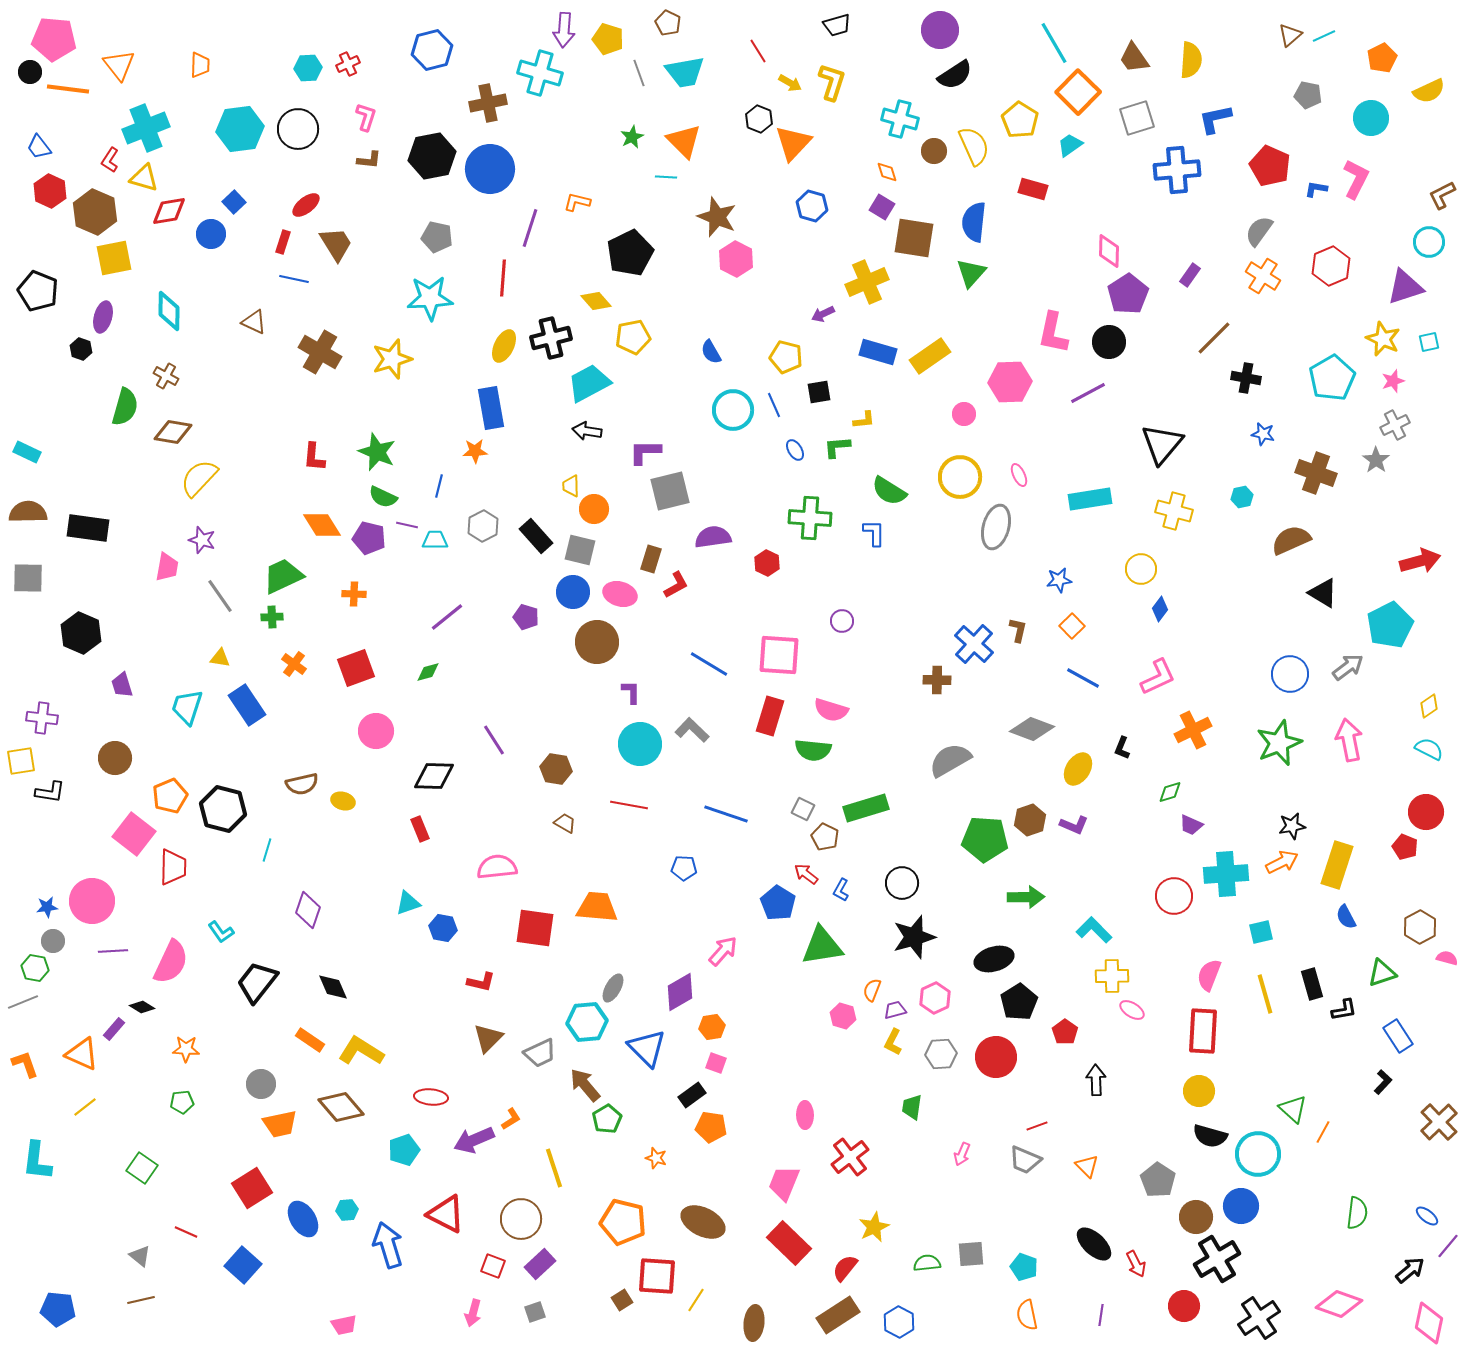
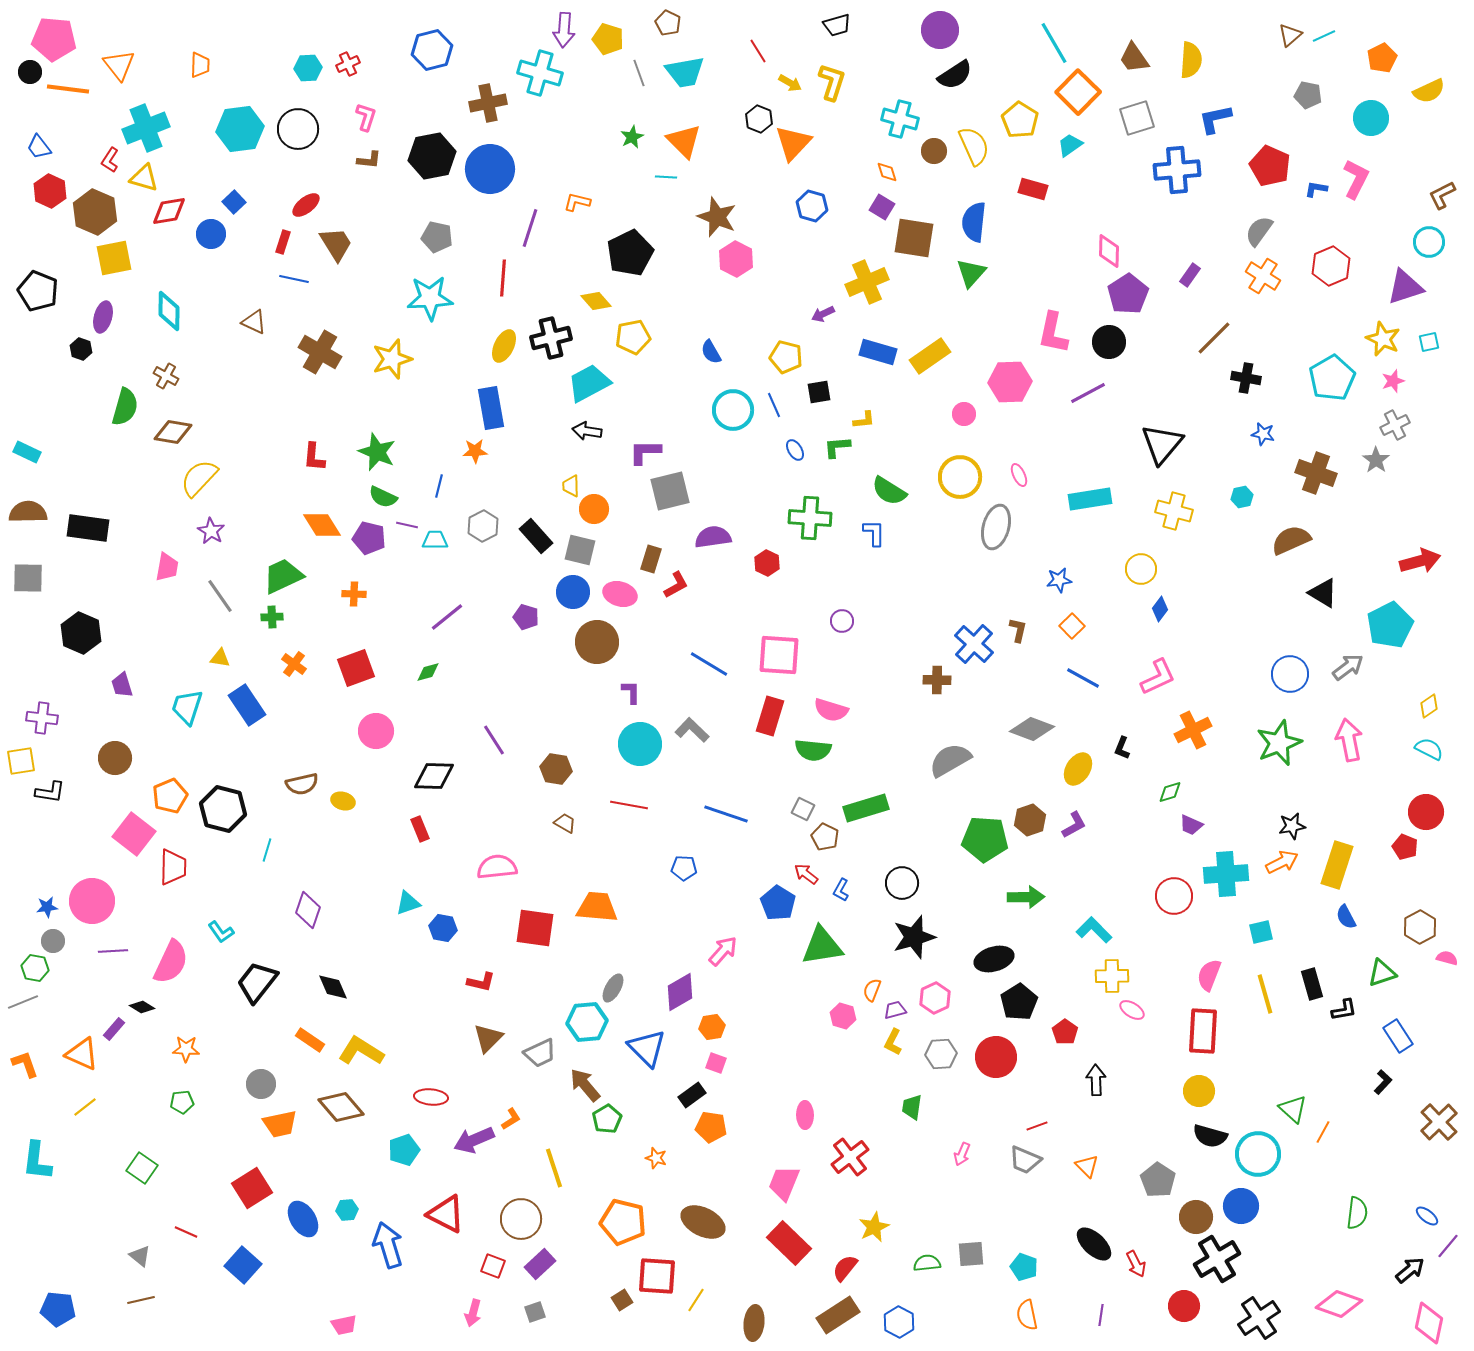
purple star at (202, 540): moved 9 px right, 9 px up; rotated 12 degrees clockwise
purple L-shape at (1074, 825): rotated 52 degrees counterclockwise
